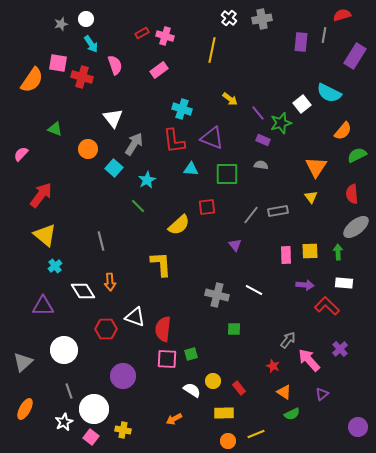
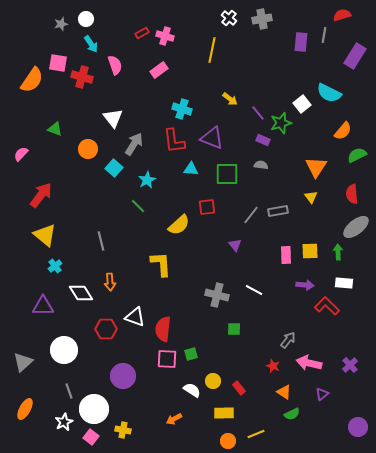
white diamond at (83, 291): moved 2 px left, 2 px down
purple cross at (340, 349): moved 10 px right, 16 px down
pink arrow at (309, 360): moved 3 px down; rotated 35 degrees counterclockwise
